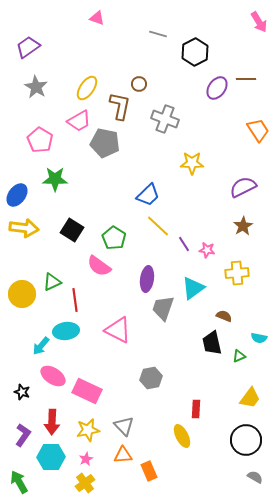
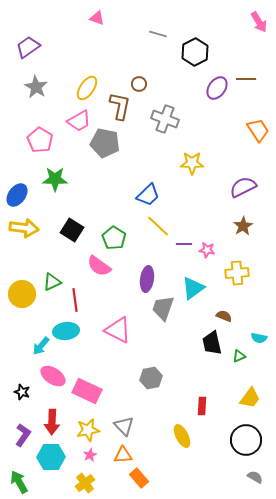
purple line at (184, 244): rotated 56 degrees counterclockwise
red rectangle at (196, 409): moved 6 px right, 3 px up
pink star at (86, 459): moved 4 px right, 4 px up
orange rectangle at (149, 471): moved 10 px left, 7 px down; rotated 18 degrees counterclockwise
